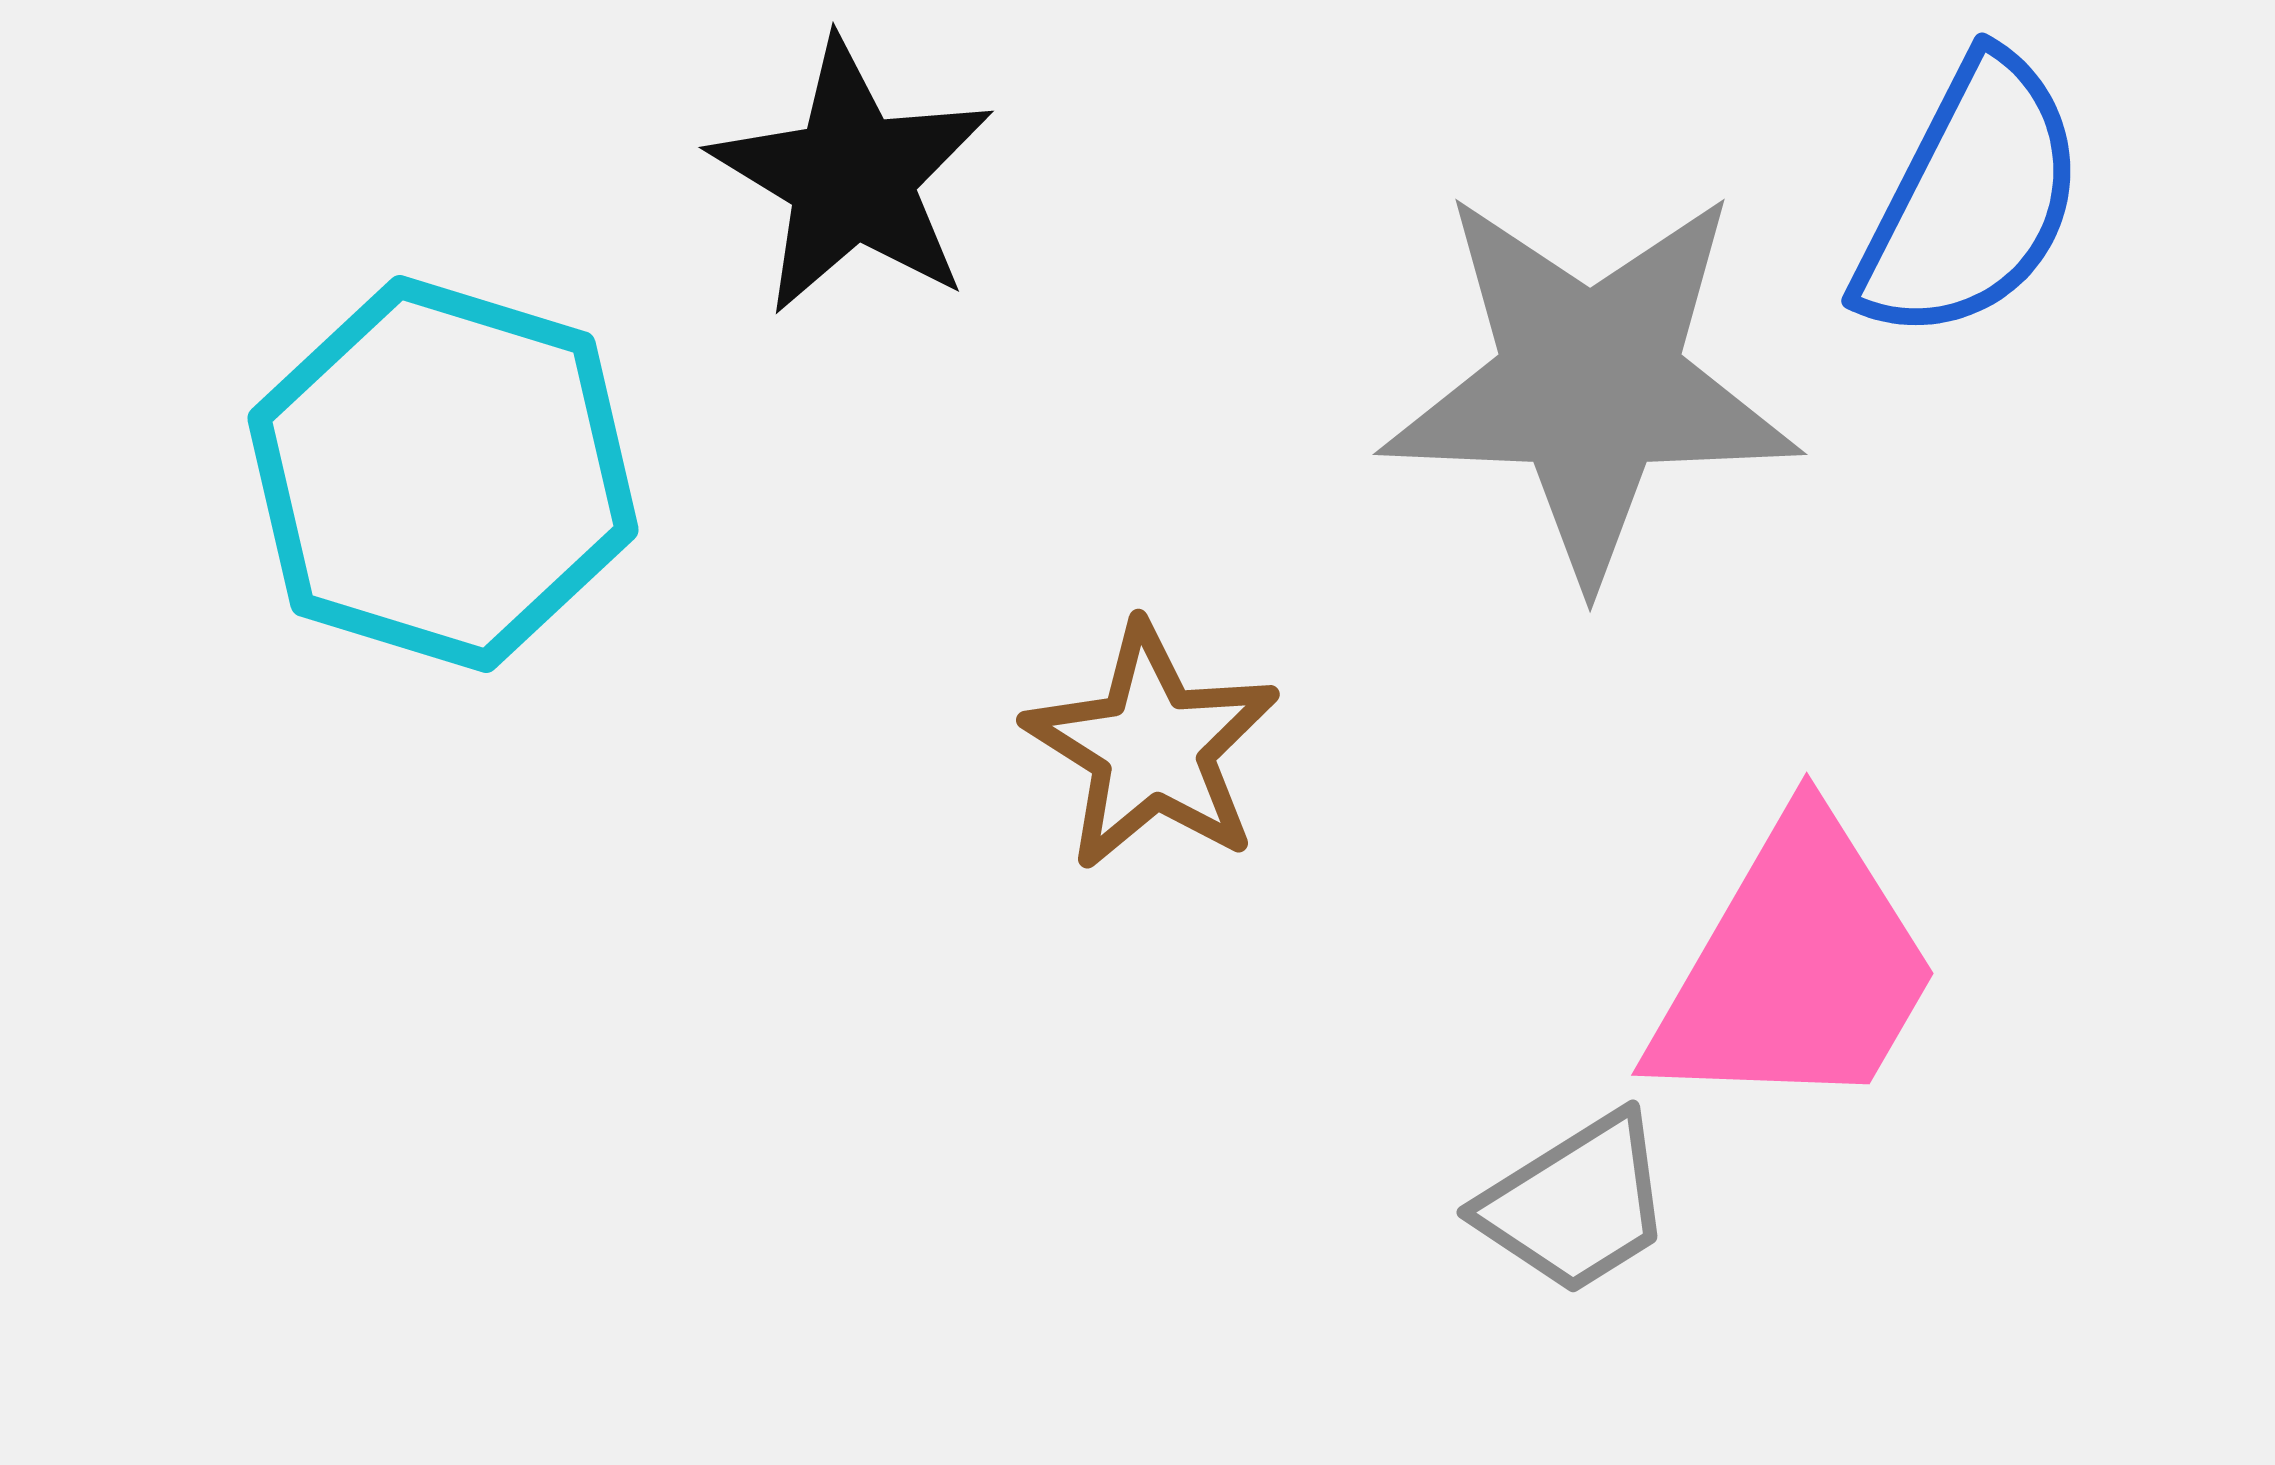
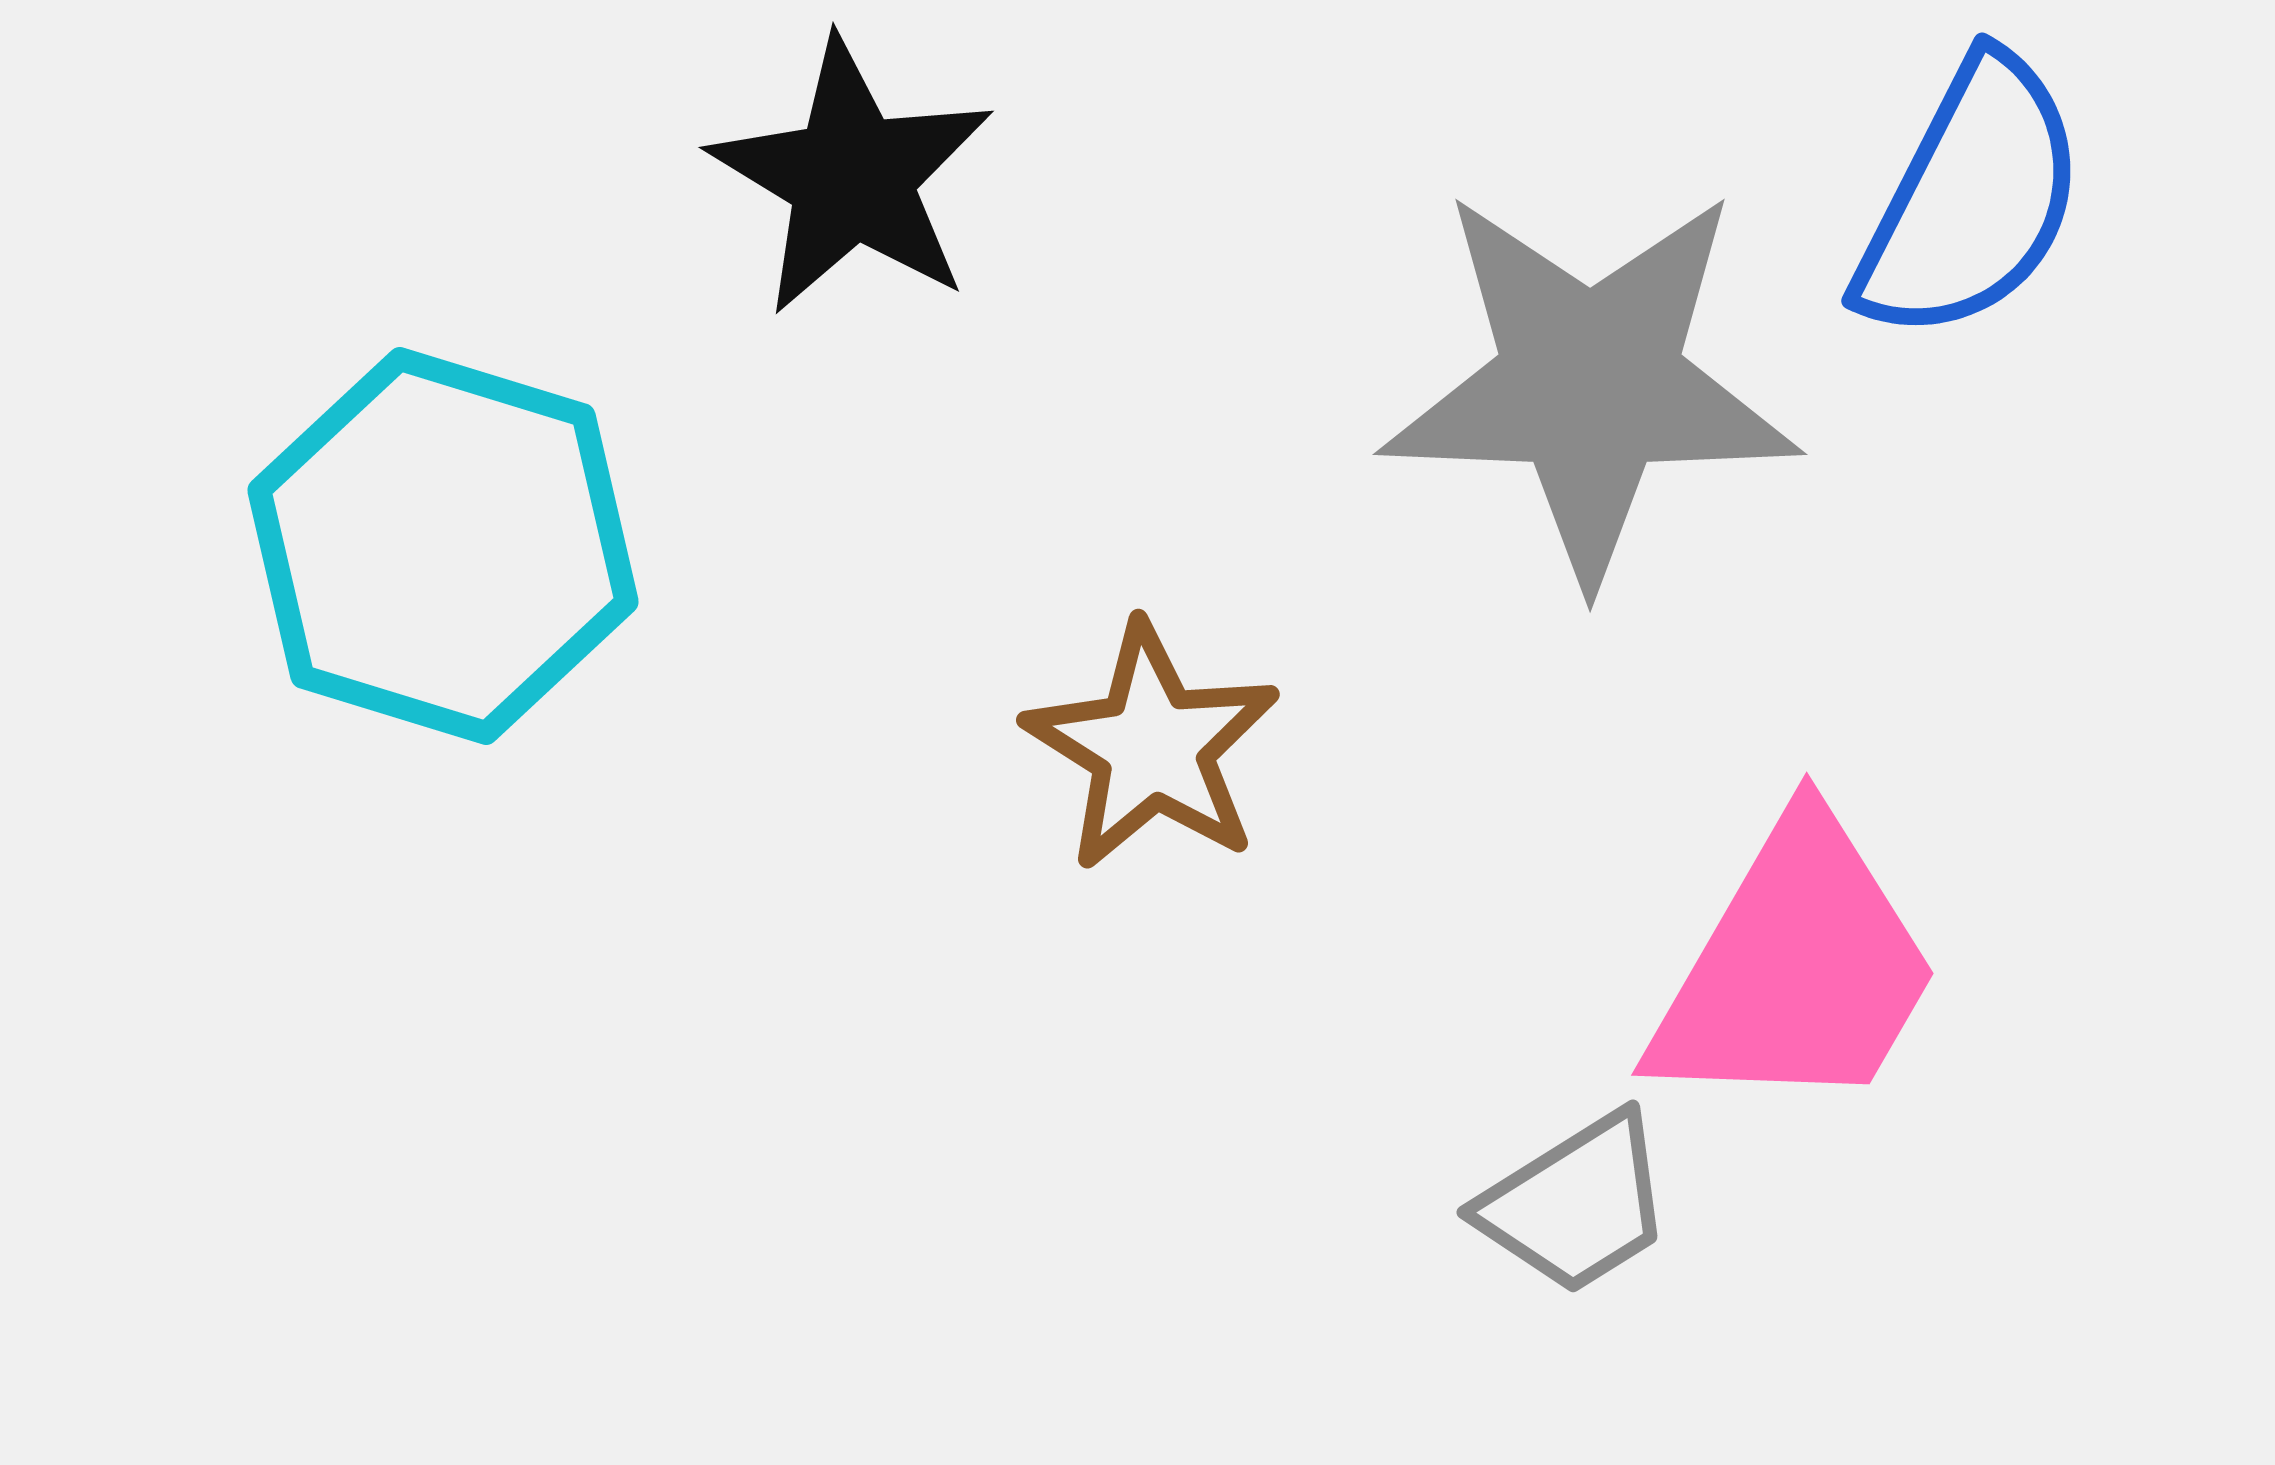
cyan hexagon: moved 72 px down
